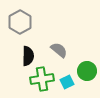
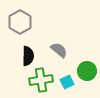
green cross: moved 1 px left, 1 px down
